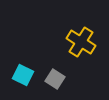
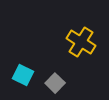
gray square: moved 4 px down; rotated 12 degrees clockwise
